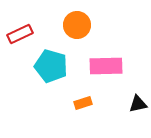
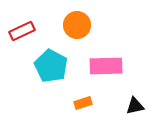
red rectangle: moved 2 px right, 3 px up
cyan pentagon: rotated 12 degrees clockwise
black triangle: moved 3 px left, 2 px down
